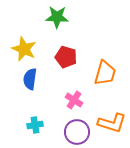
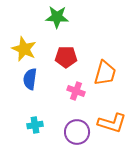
red pentagon: rotated 15 degrees counterclockwise
pink cross: moved 2 px right, 9 px up; rotated 12 degrees counterclockwise
